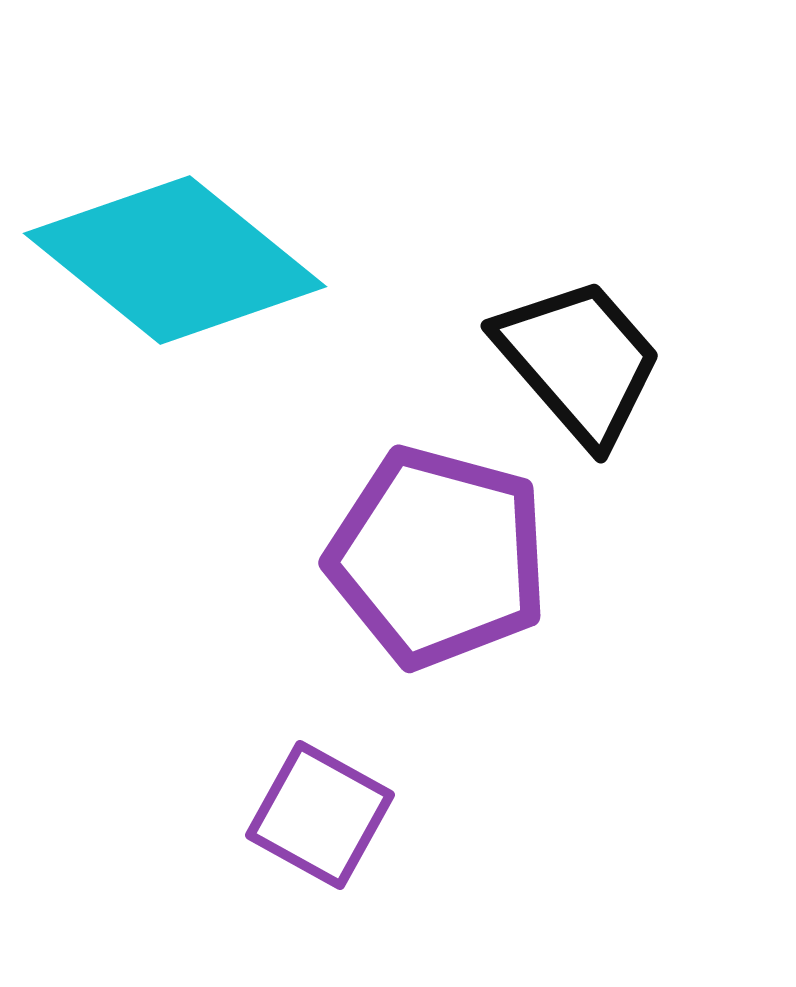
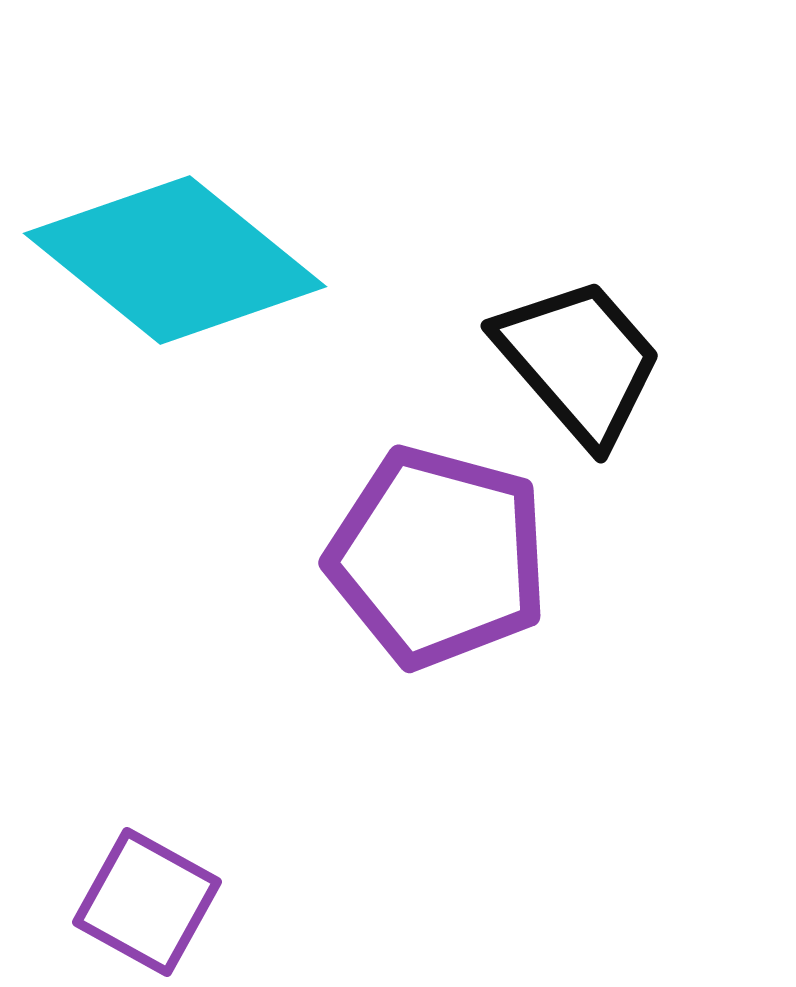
purple square: moved 173 px left, 87 px down
